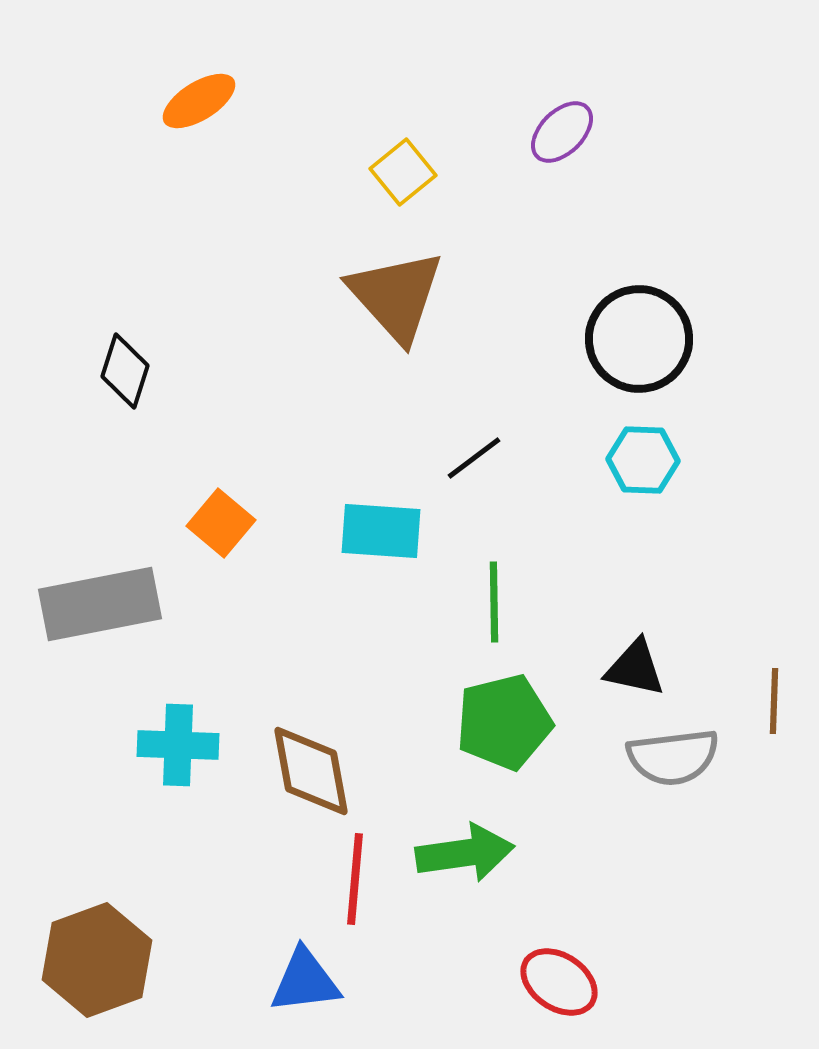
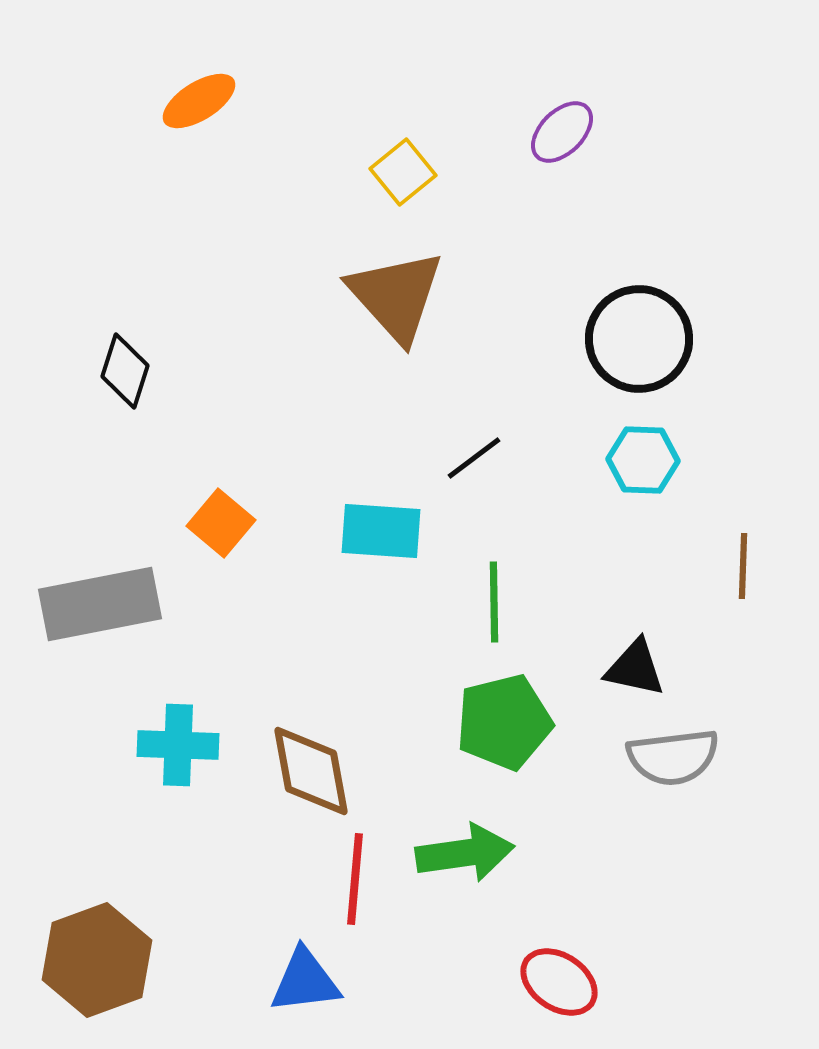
brown line: moved 31 px left, 135 px up
